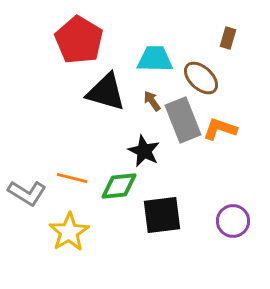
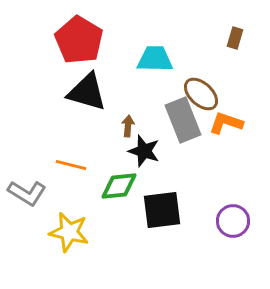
brown rectangle: moved 7 px right
brown ellipse: moved 16 px down
black triangle: moved 19 px left
brown arrow: moved 24 px left, 25 px down; rotated 40 degrees clockwise
orange L-shape: moved 6 px right, 6 px up
black star: rotated 8 degrees counterclockwise
orange line: moved 1 px left, 13 px up
black square: moved 5 px up
yellow star: rotated 27 degrees counterclockwise
